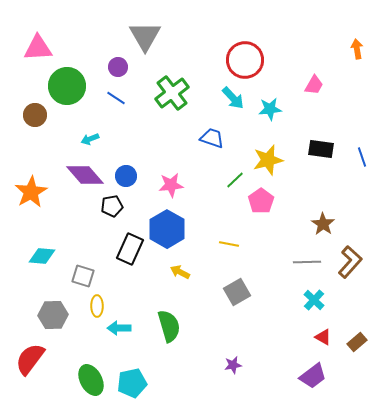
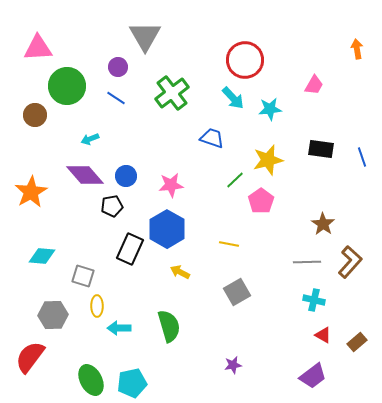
cyan cross at (314, 300): rotated 30 degrees counterclockwise
red triangle at (323, 337): moved 2 px up
red semicircle at (30, 359): moved 2 px up
